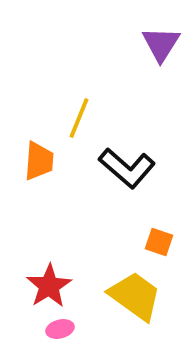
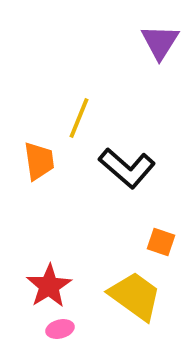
purple triangle: moved 1 px left, 2 px up
orange trapezoid: rotated 12 degrees counterclockwise
orange square: moved 2 px right
